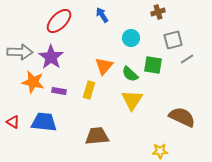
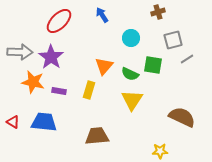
green semicircle: rotated 18 degrees counterclockwise
